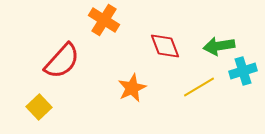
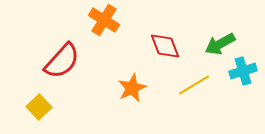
green arrow: moved 1 px right, 2 px up; rotated 20 degrees counterclockwise
yellow line: moved 5 px left, 2 px up
